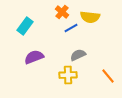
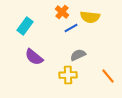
purple semicircle: rotated 120 degrees counterclockwise
